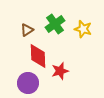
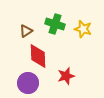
green cross: rotated 36 degrees counterclockwise
brown triangle: moved 1 px left, 1 px down
red star: moved 6 px right, 5 px down
